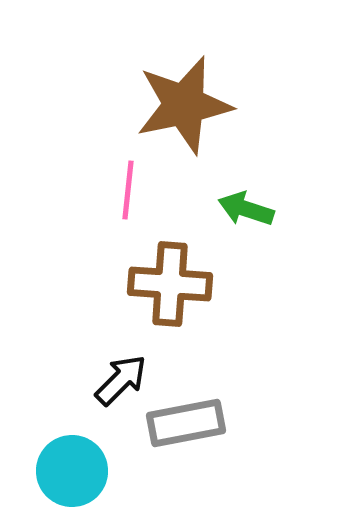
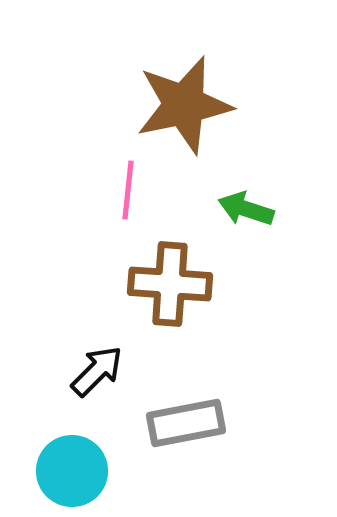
black arrow: moved 24 px left, 9 px up
